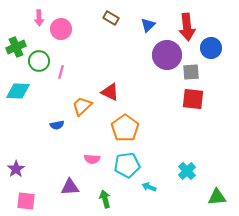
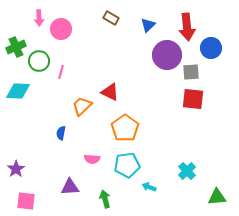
blue semicircle: moved 4 px right, 8 px down; rotated 112 degrees clockwise
